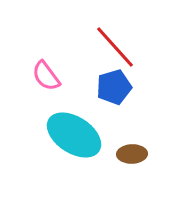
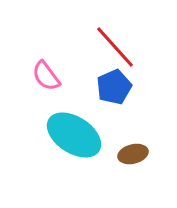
blue pentagon: rotated 8 degrees counterclockwise
brown ellipse: moved 1 px right; rotated 12 degrees counterclockwise
